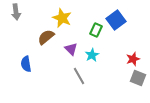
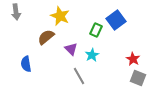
yellow star: moved 2 px left, 2 px up
red star: rotated 24 degrees counterclockwise
